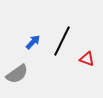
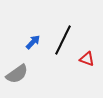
black line: moved 1 px right, 1 px up
